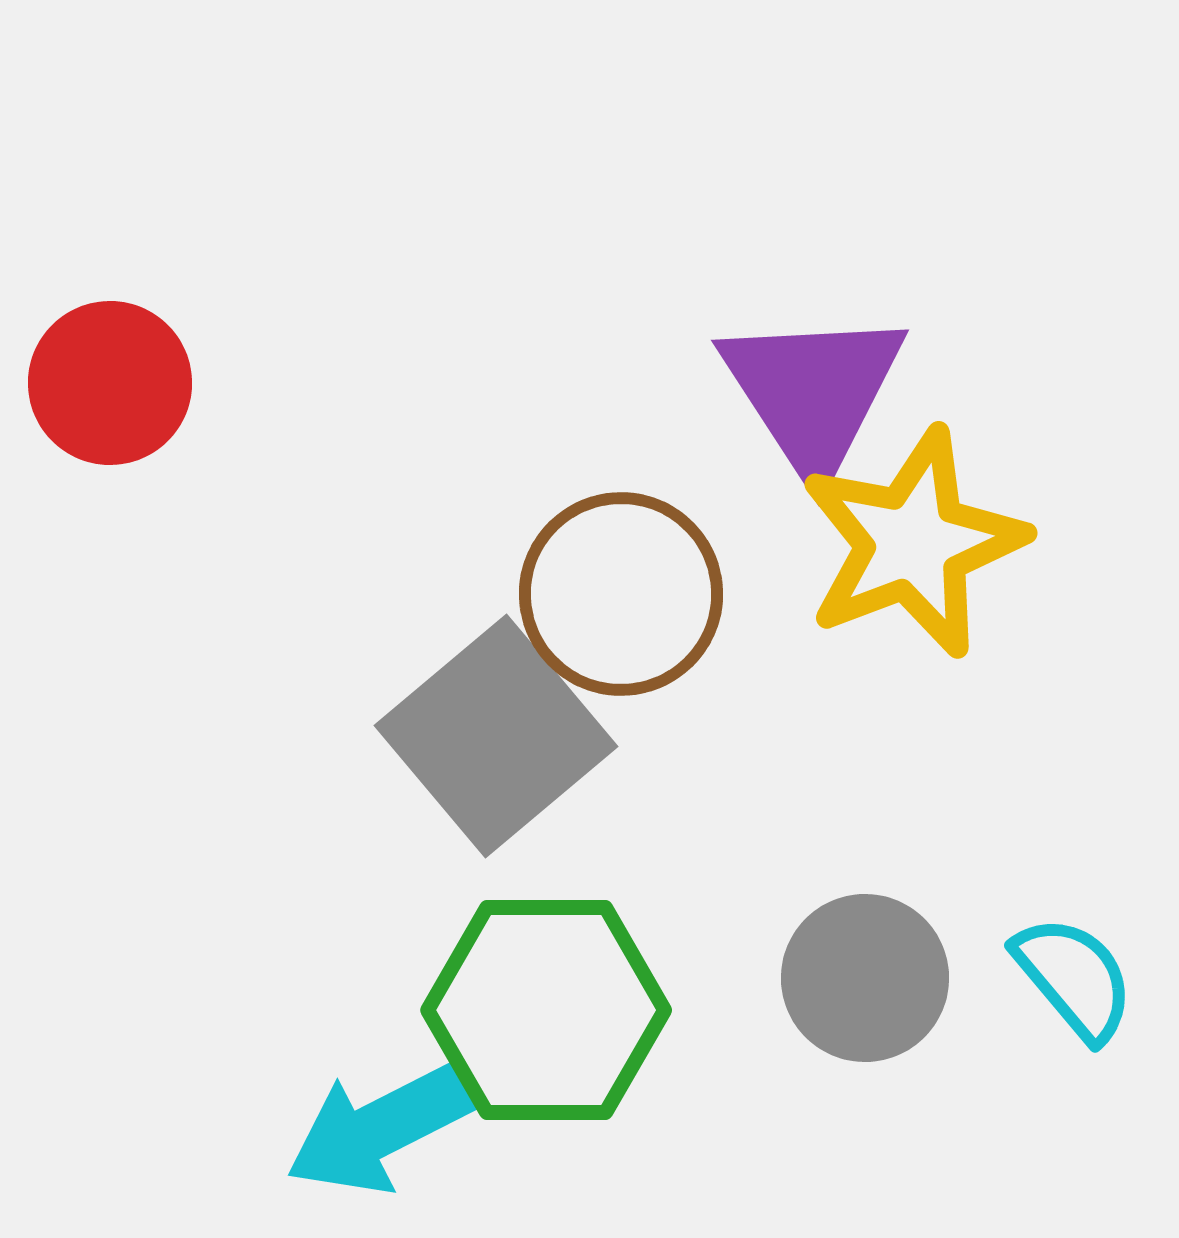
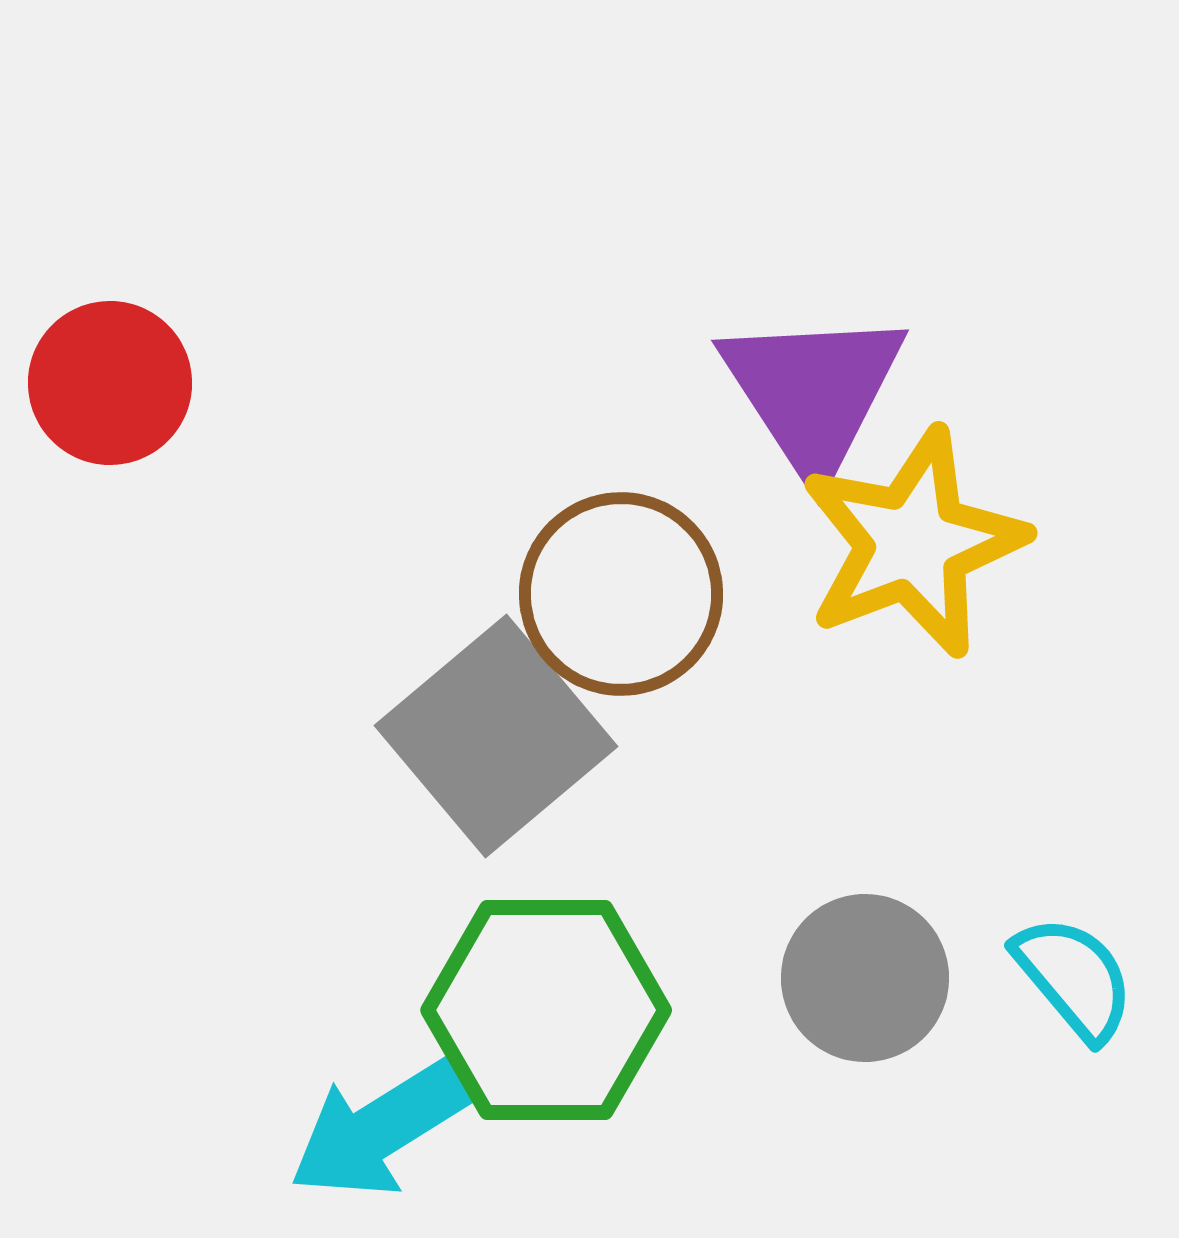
cyan arrow: rotated 5 degrees counterclockwise
